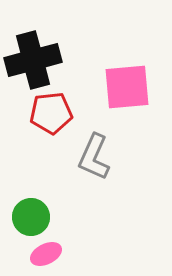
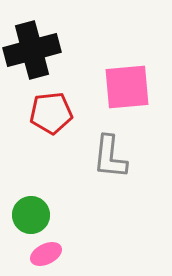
black cross: moved 1 px left, 10 px up
gray L-shape: moved 16 px right; rotated 18 degrees counterclockwise
green circle: moved 2 px up
